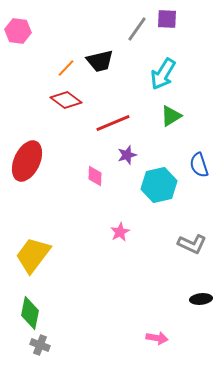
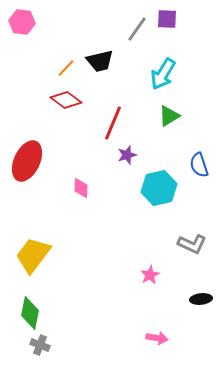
pink hexagon: moved 4 px right, 9 px up
green triangle: moved 2 px left
red line: rotated 44 degrees counterclockwise
pink diamond: moved 14 px left, 12 px down
cyan hexagon: moved 3 px down
pink star: moved 30 px right, 43 px down
